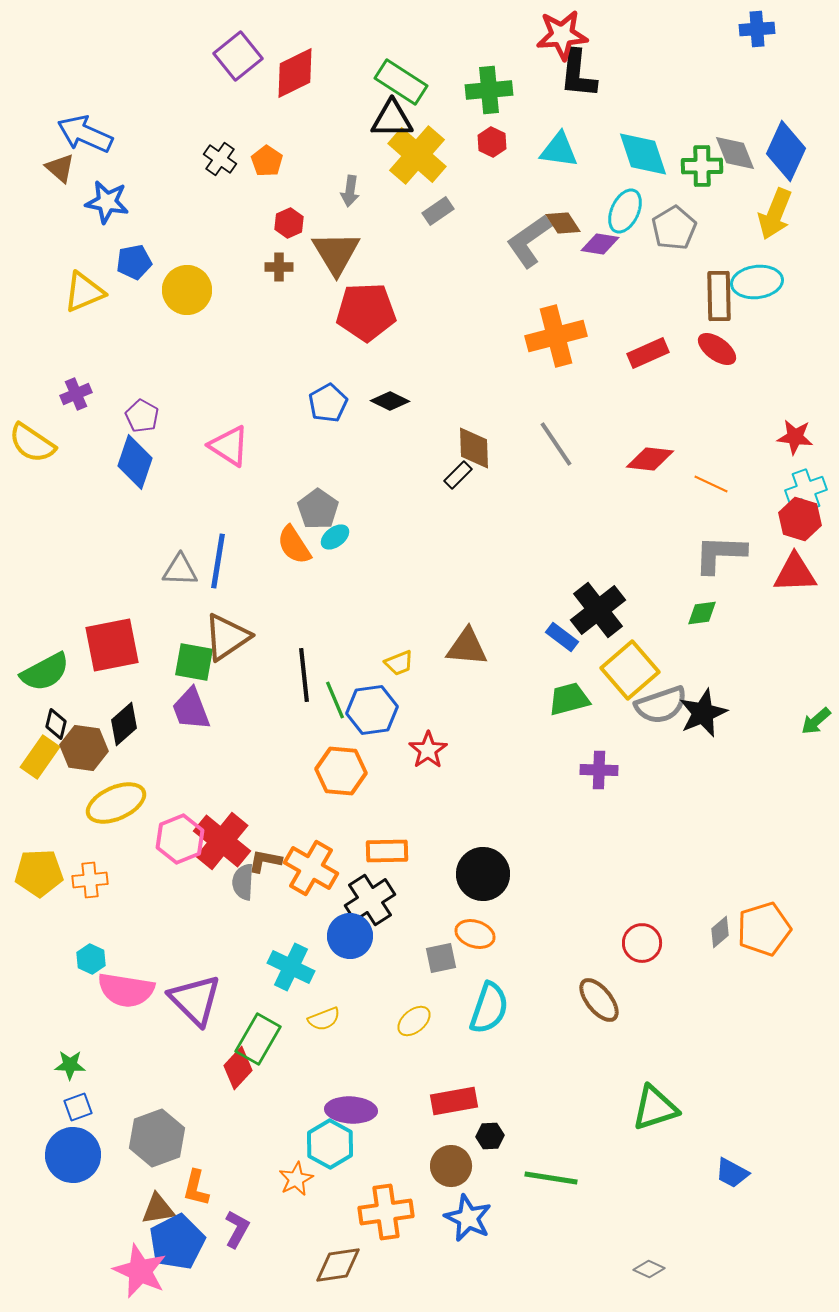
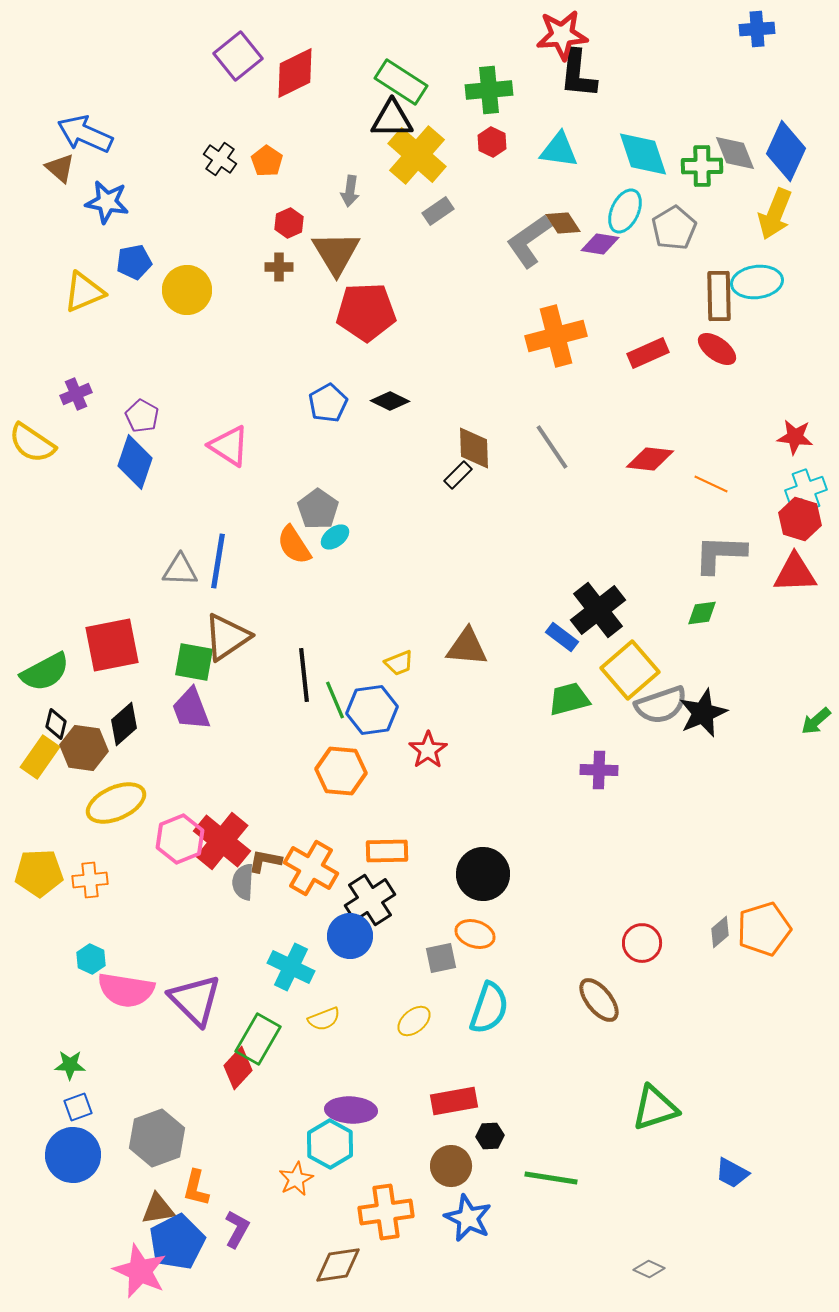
gray line at (556, 444): moved 4 px left, 3 px down
